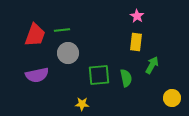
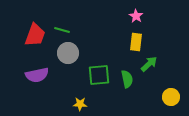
pink star: moved 1 px left
green line: rotated 21 degrees clockwise
green arrow: moved 3 px left, 1 px up; rotated 18 degrees clockwise
green semicircle: moved 1 px right, 1 px down
yellow circle: moved 1 px left, 1 px up
yellow star: moved 2 px left
